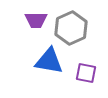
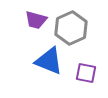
purple trapezoid: rotated 15 degrees clockwise
blue triangle: rotated 12 degrees clockwise
